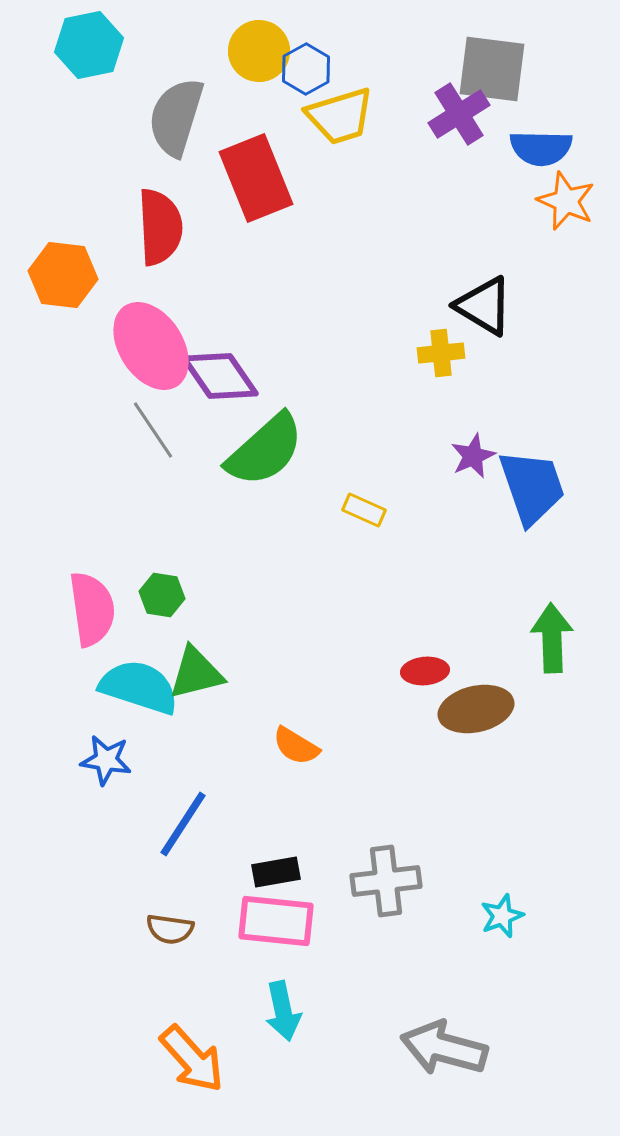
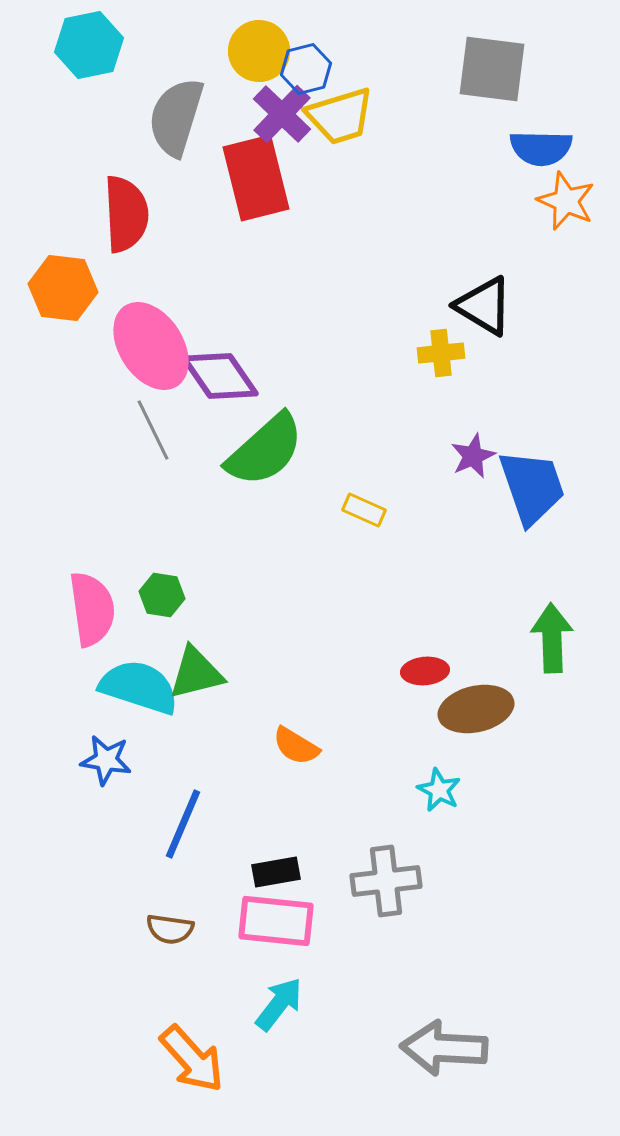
blue hexagon: rotated 15 degrees clockwise
purple cross: moved 177 px left; rotated 14 degrees counterclockwise
red rectangle: rotated 8 degrees clockwise
red semicircle: moved 34 px left, 13 px up
orange hexagon: moved 13 px down
gray line: rotated 8 degrees clockwise
blue line: rotated 10 degrees counterclockwise
cyan star: moved 63 px left, 126 px up; rotated 24 degrees counterclockwise
cyan arrow: moved 4 px left, 7 px up; rotated 130 degrees counterclockwise
gray arrow: rotated 12 degrees counterclockwise
